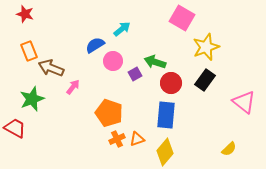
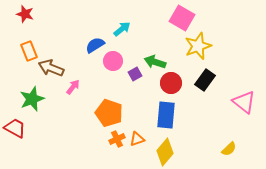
yellow star: moved 8 px left, 1 px up
